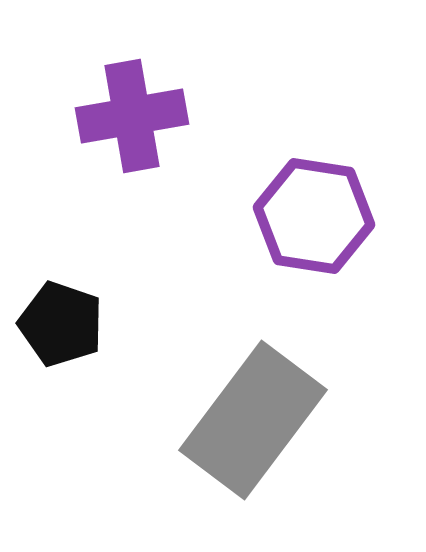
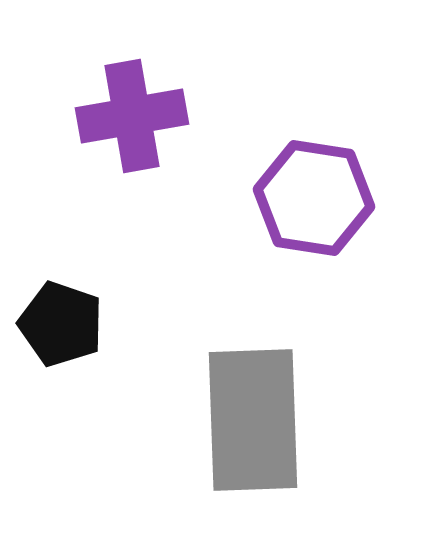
purple hexagon: moved 18 px up
gray rectangle: rotated 39 degrees counterclockwise
